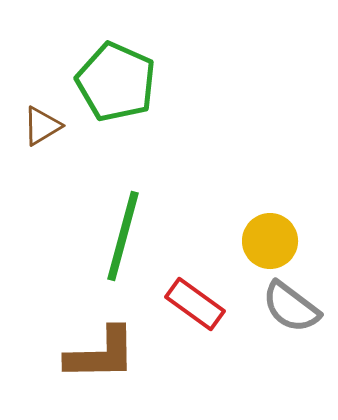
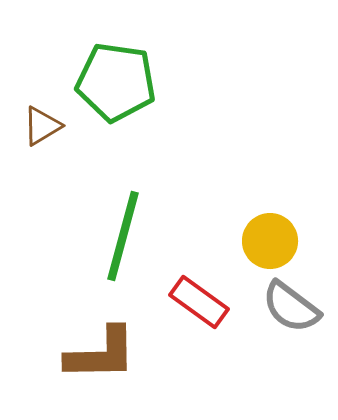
green pentagon: rotated 16 degrees counterclockwise
red rectangle: moved 4 px right, 2 px up
